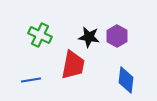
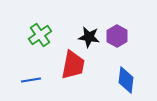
green cross: rotated 30 degrees clockwise
